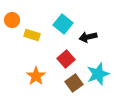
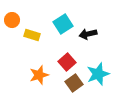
cyan square: rotated 18 degrees clockwise
black arrow: moved 3 px up
red square: moved 1 px right, 3 px down
orange star: moved 3 px right, 1 px up; rotated 18 degrees clockwise
